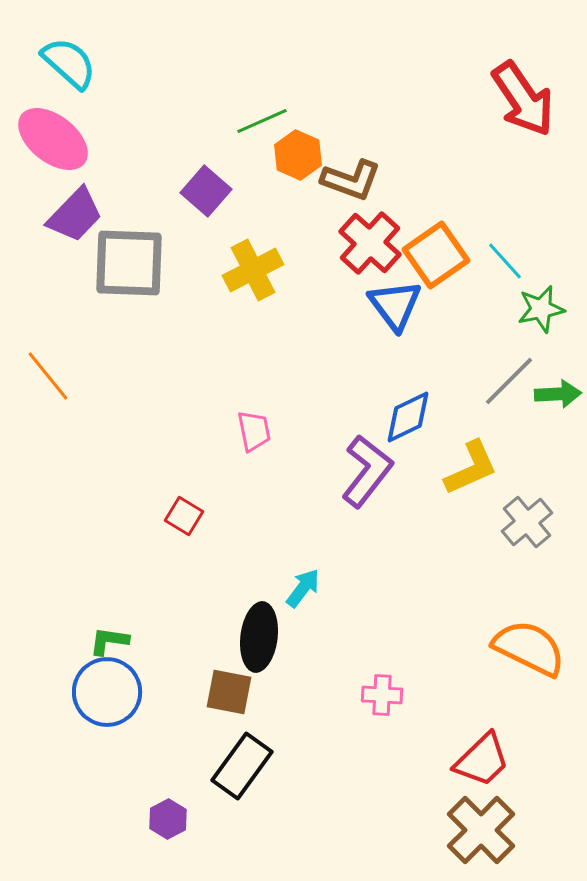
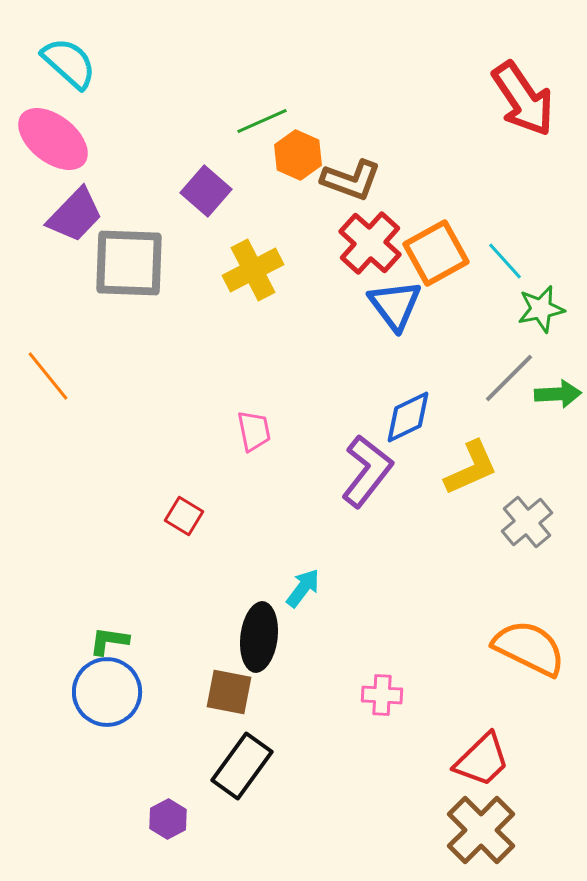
orange square: moved 2 px up; rotated 6 degrees clockwise
gray line: moved 3 px up
